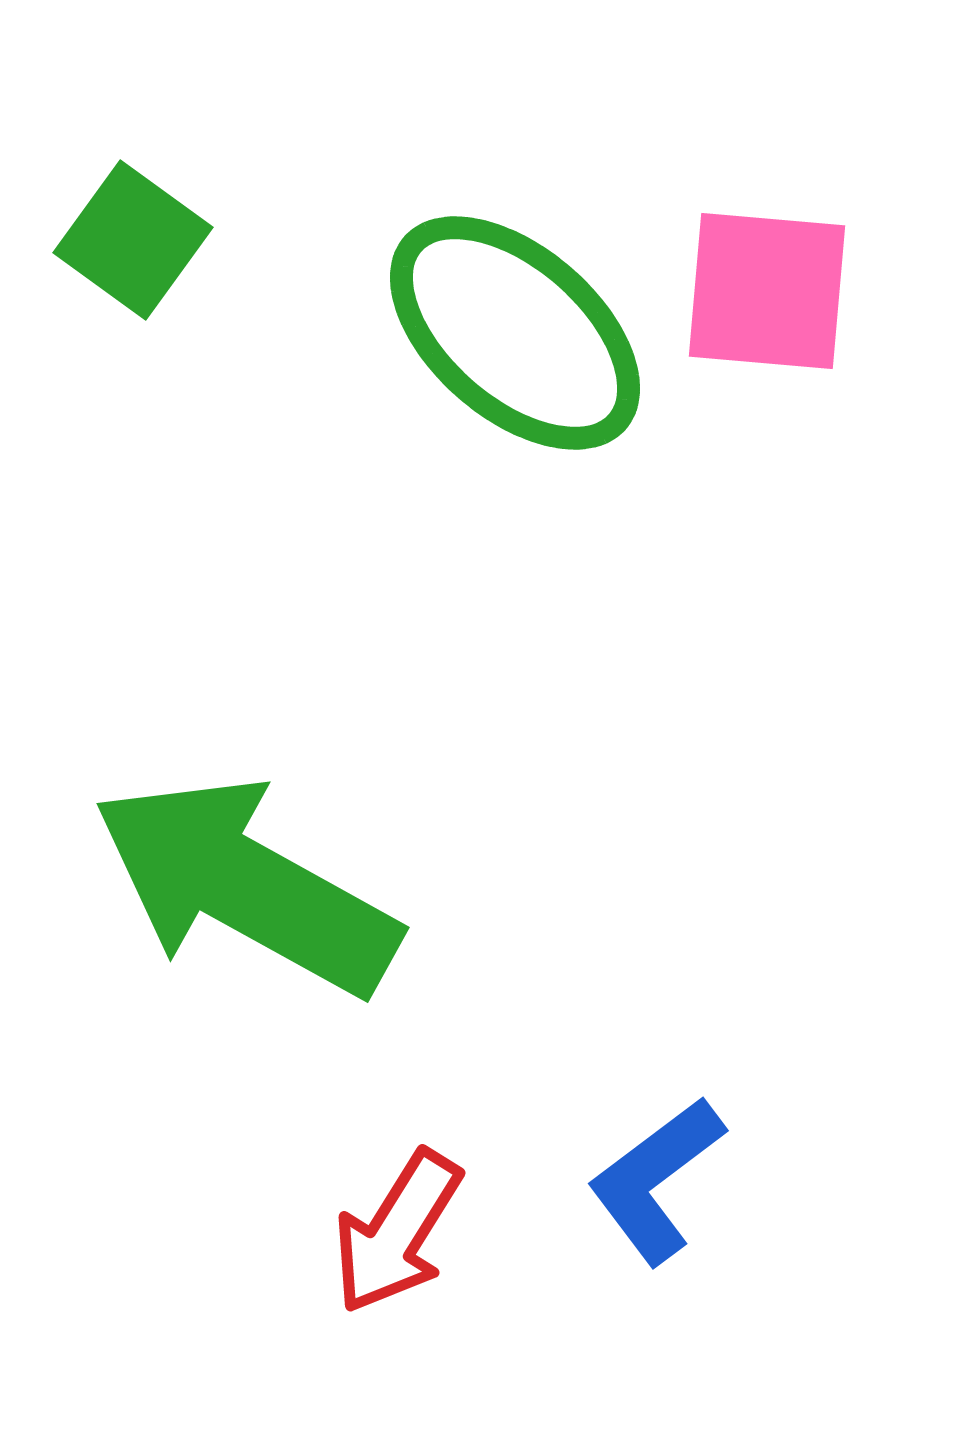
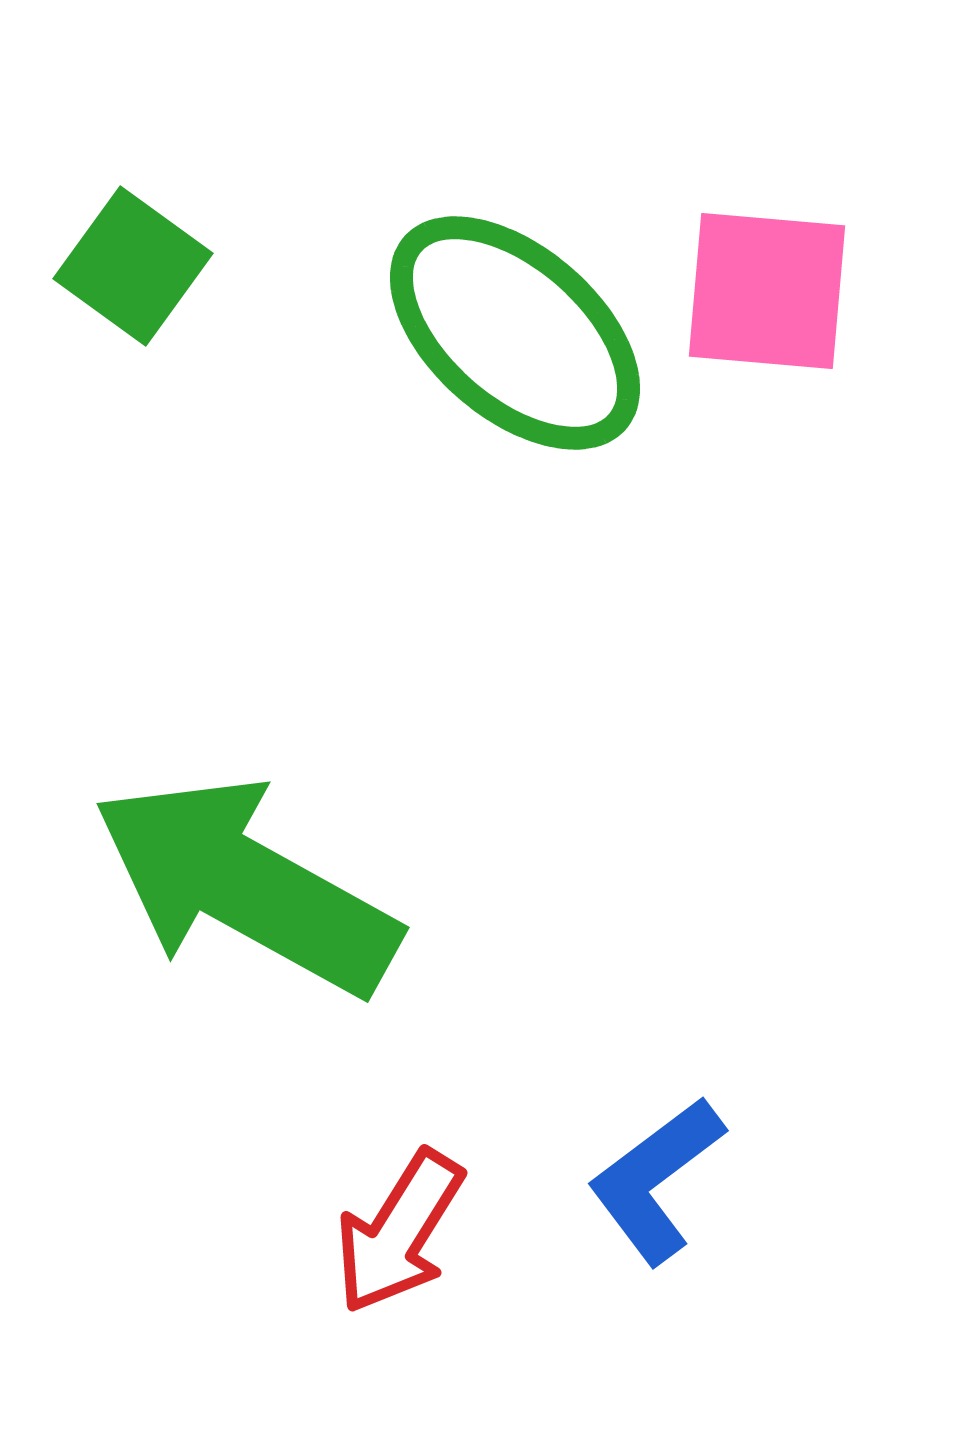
green square: moved 26 px down
red arrow: moved 2 px right
